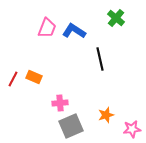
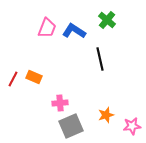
green cross: moved 9 px left, 2 px down
pink star: moved 3 px up
